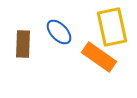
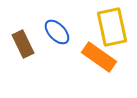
blue ellipse: moved 2 px left
brown rectangle: rotated 28 degrees counterclockwise
